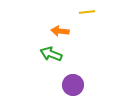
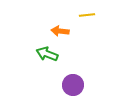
yellow line: moved 3 px down
green arrow: moved 4 px left
